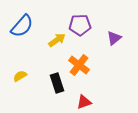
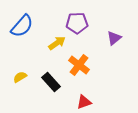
purple pentagon: moved 3 px left, 2 px up
yellow arrow: moved 3 px down
yellow semicircle: moved 1 px down
black rectangle: moved 6 px left, 1 px up; rotated 24 degrees counterclockwise
